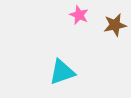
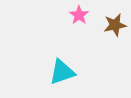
pink star: rotated 12 degrees clockwise
